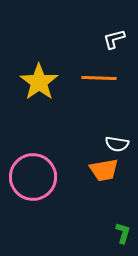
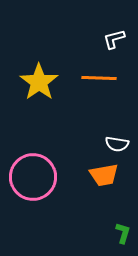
orange trapezoid: moved 5 px down
